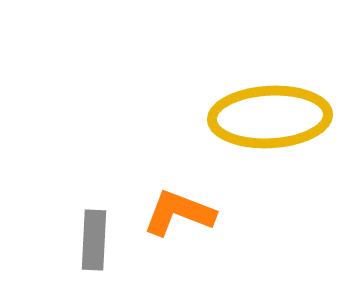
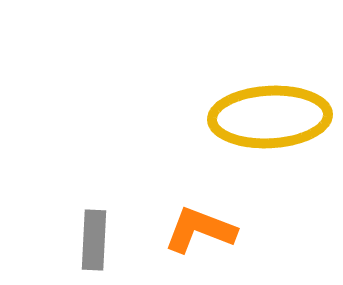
orange L-shape: moved 21 px right, 17 px down
